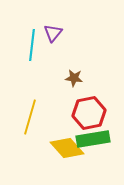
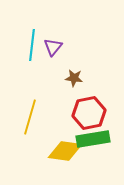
purple triangle: moved 14 px down
yellow diamond: moved 2 px left, 3 px down; rotated 40 degrees counterclockwise
